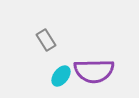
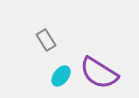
purple semicircle: moved 5 px right, 2 px down; rotated 33 degrees clockwise
